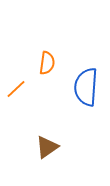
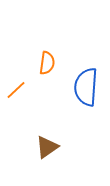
orange line: moved 1 px down
